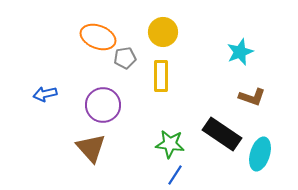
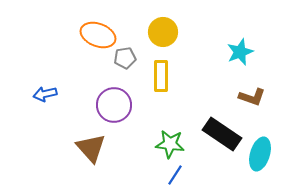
orange ellipse: moved 2 px up
purple circle: moved 11 px right
